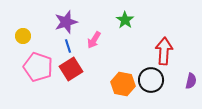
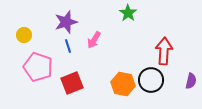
green star: moved 3 px right, 7 px up
yellow circle: moved 1 px right, 1 px up
red square: moved 1 px right, 14 px down; rotated 10 degrees clockwise
